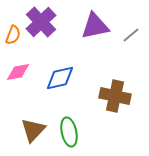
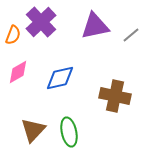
pink diamond: rotated 20 degrees counterclockwise
